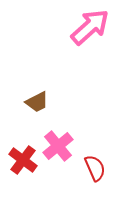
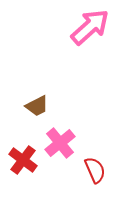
brown trapezoid: moved 4 px down
pink cross: moved 2 px right, 3 px up
red semicircle: moved 2 px down
